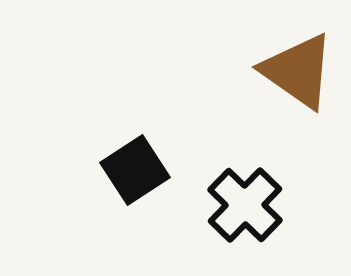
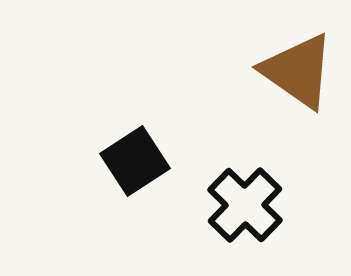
black square: moved 9 px up
